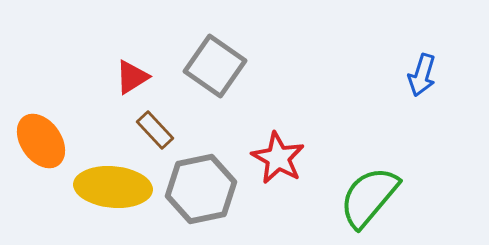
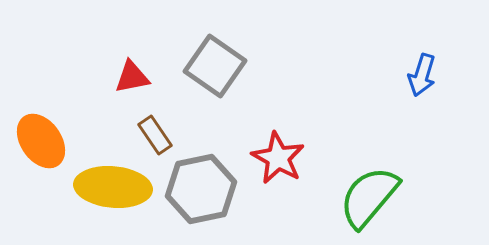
red triangle: rotated 21 degrees clockwise
brown rectangle: moved 5 px down; rotated 9 degrees clockwise
